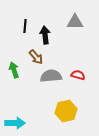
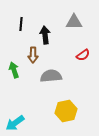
gray triangle: moved 1 px left
black line: moved 4 px left, 2 px up
brown arrow: moved 3 px left, 2 px up; rotated 42 degrees clockwise
red semicircle: moved 5 px right, 20 px up; rotated 128 degrees clockwise
cyan arrow: rotated 144 degrees clockwise
